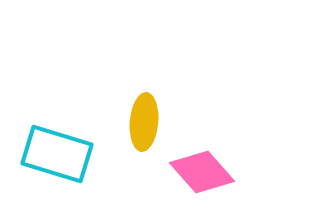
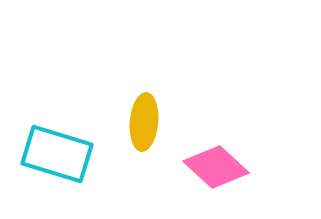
pink diamond: moved 14 px right, 5 px up; rotated 6 degrees counterclockwise
